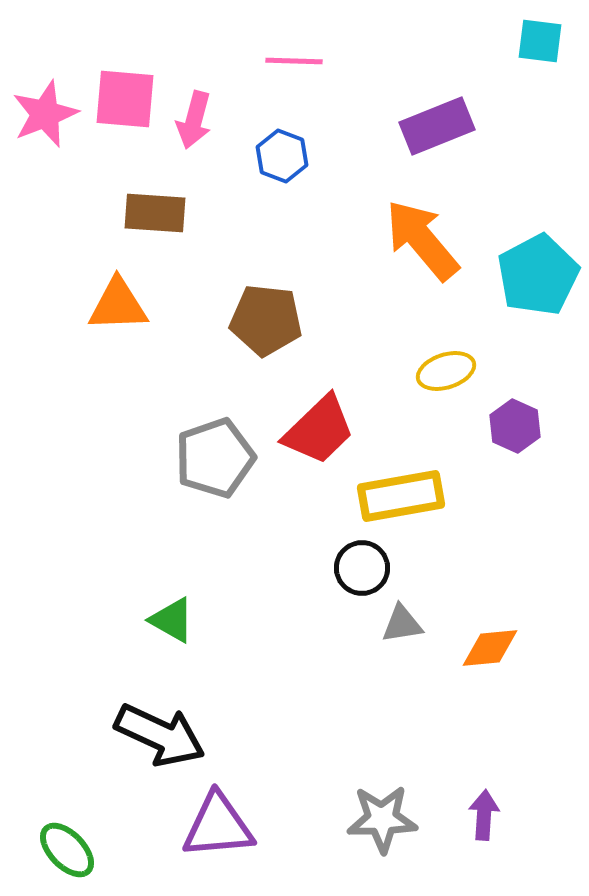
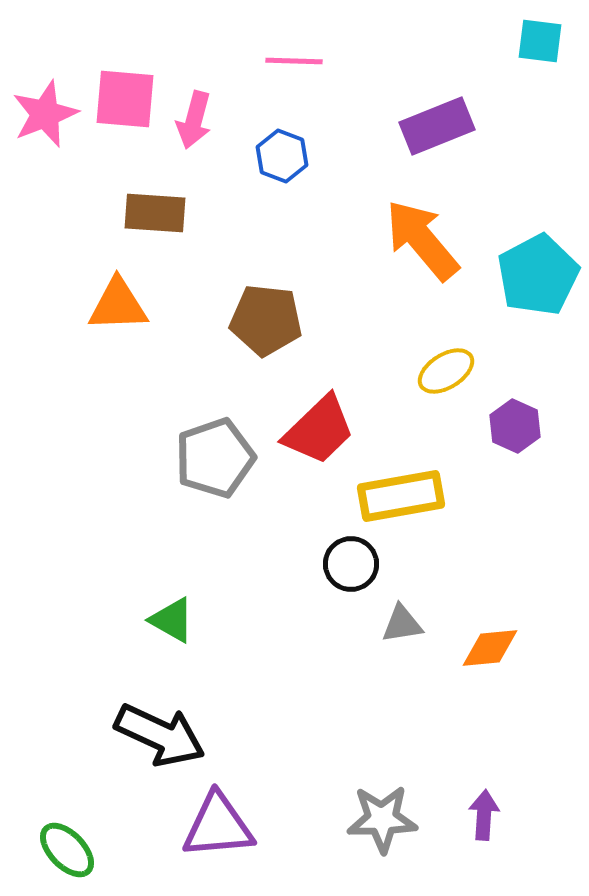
yellow ellipse: rotated 14 degrees counterclockwise
black circle: moved 11 px left, 4 px up
